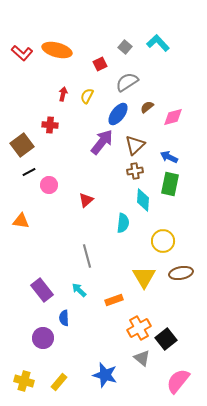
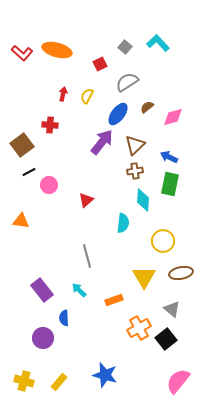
gray triangle: moved 30 px right, 49 px up
